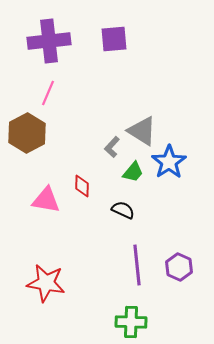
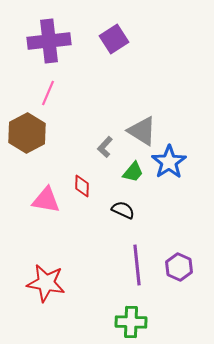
purple square: rotated 28 degrees counterclockwise
gray L-shape: moved 7 px left
